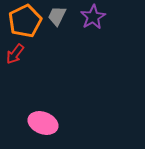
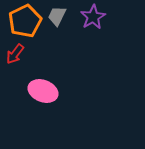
pink ellipse: moved 32 px up
